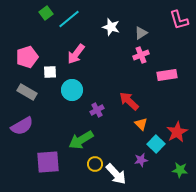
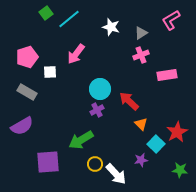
pink L-shape: moved 8 px left; rotated 75 degrees clockwise
cyan circle: moved 28 px right, 1 px up
